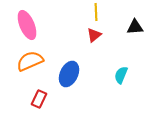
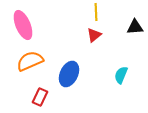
pink ellipse: moved 4 px left
red rectangle: moved 1 px right, 2 px up
